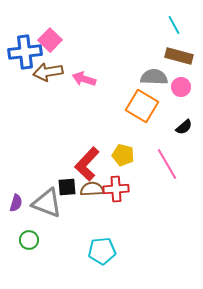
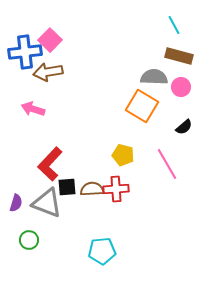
pink arrow: moved 51 px left, 30 px down
red L-shape: moved 37 px left
